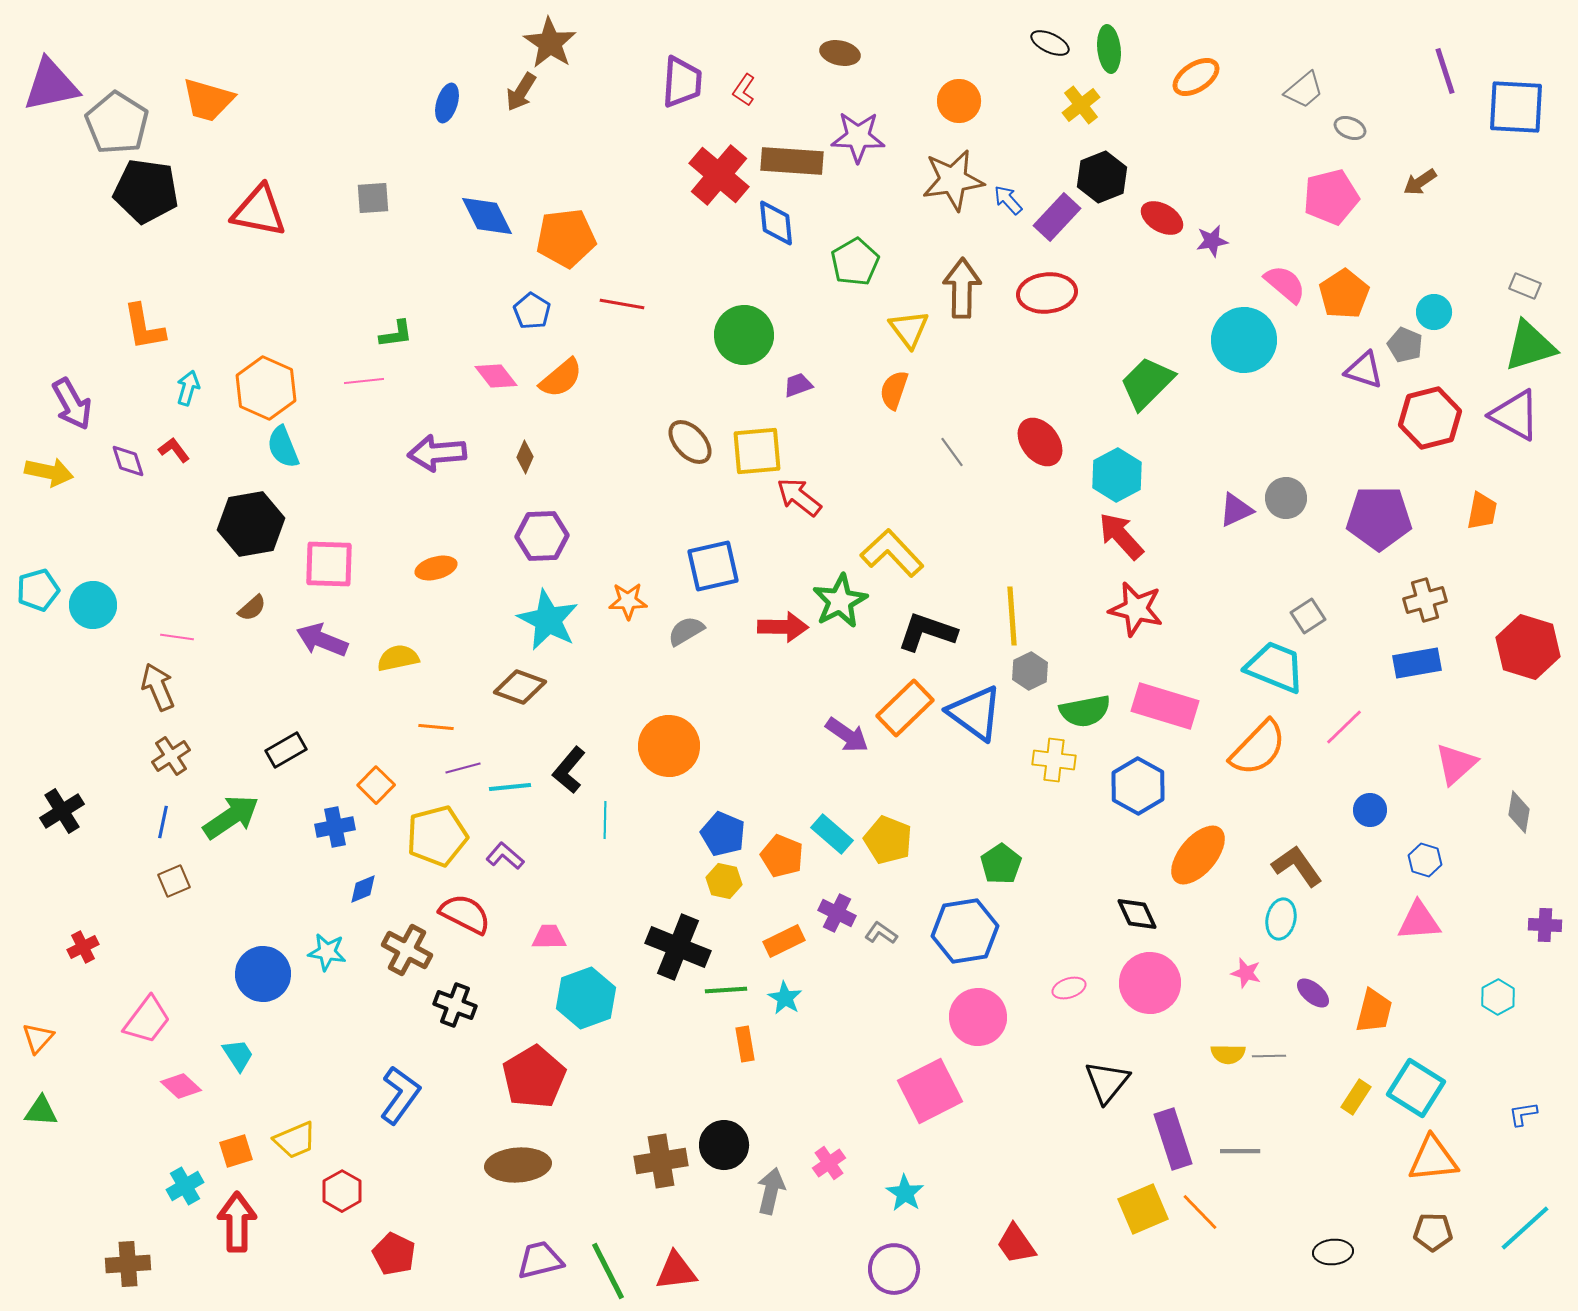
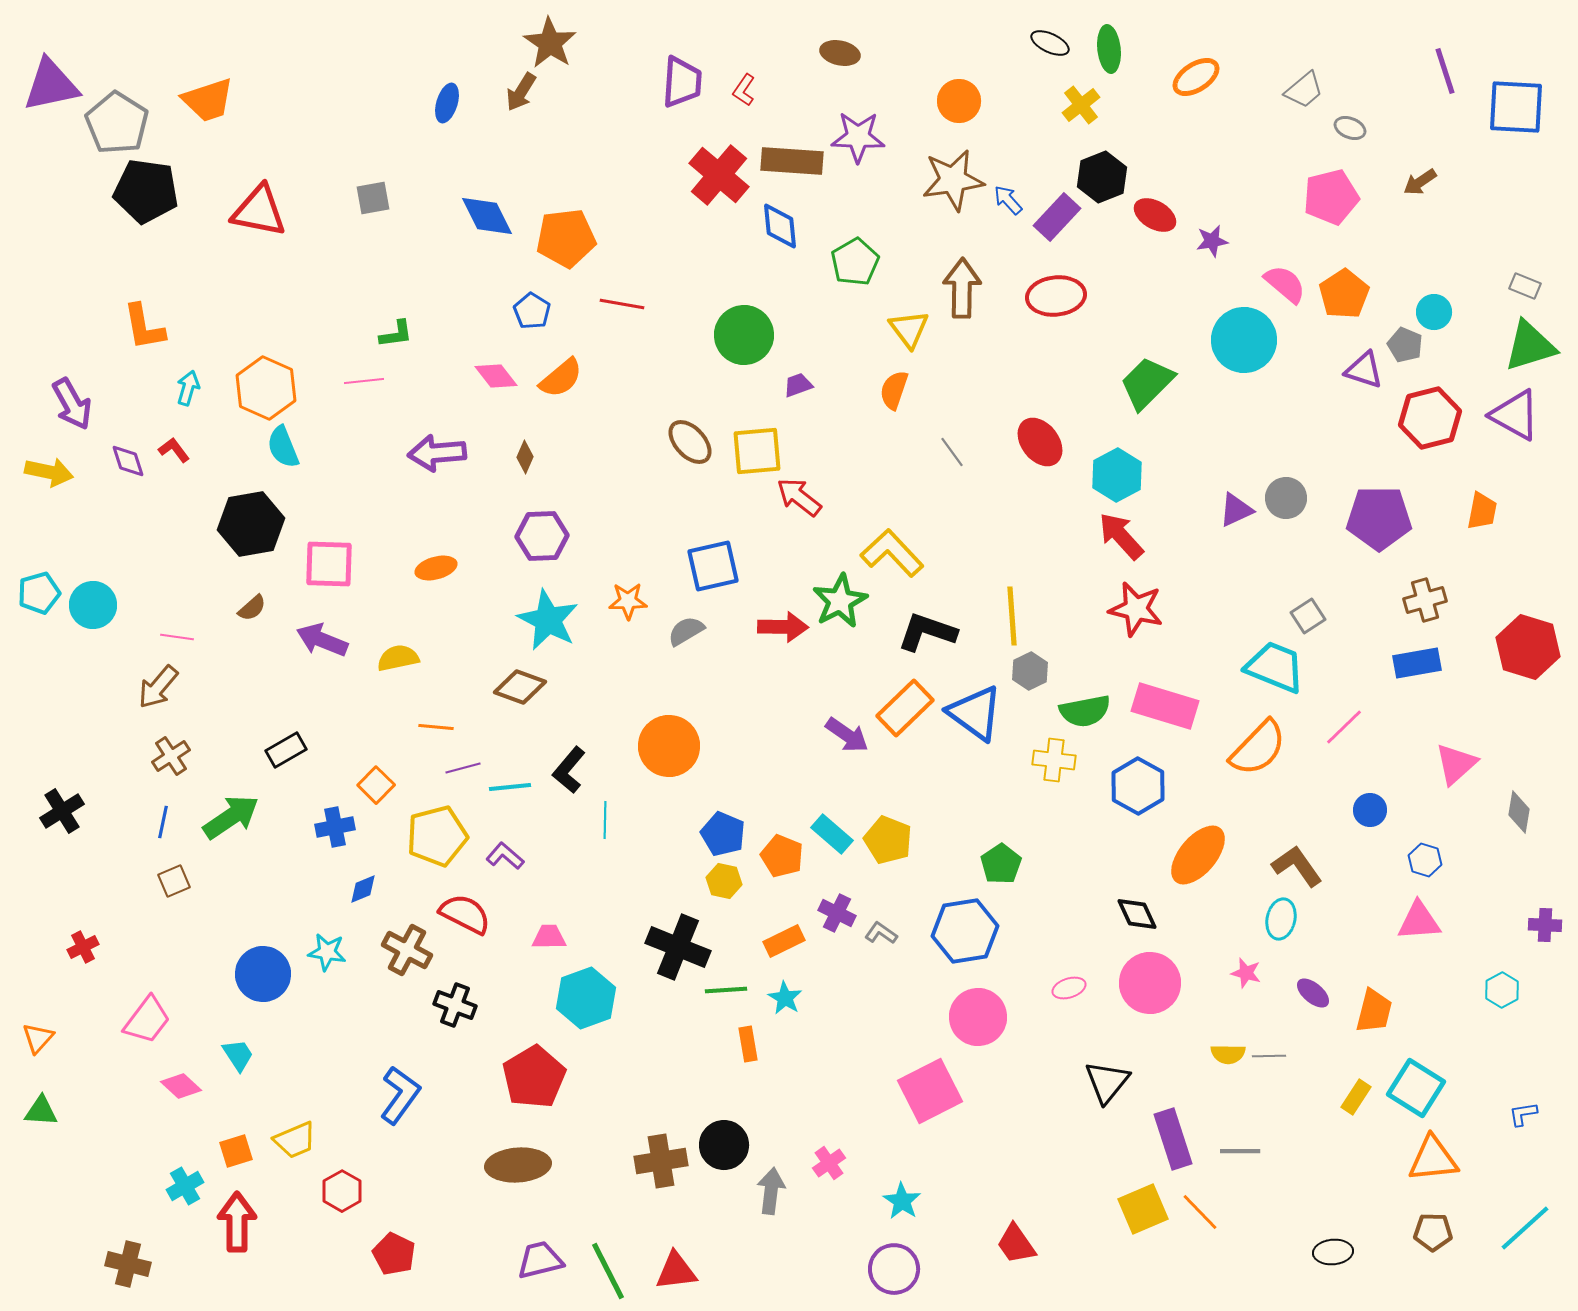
orange trapezoid at (208, 100): rotated 34 degrees counterclockwise
gray square at (373, 198): rotated 6 degrees counterclockwise
red ellipse at (1162, 218): moved 7 px left, 3 px up
blue diamond at (776, 223): moved 4 px right, 3 px down
red ellipse at (1047, 293): moved 9 px right, 3 px down
cyan pentagon at (38, 590): moved 1 px right, 3 px down
brown arrow at (158, 687): rotated 117 degrees counterclockwise
cyan hexagon at (1498, 997): moved 4 px right, 7 px up
orange rectangle at (745, 1044): moved 3 px right
gray arrow at (771, 1191): rotated 6 degrees counterclockwise
cyan star at (905, 1193): moved 3 px left, 8 px down
brown cross at (128, 1264): rotated 18 degrees clockwise
